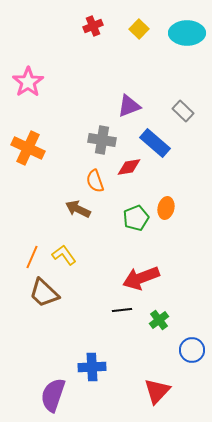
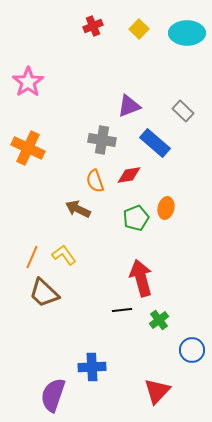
red diamond: moved 8 px down
red arrow: rotated 96 degrees clockwise
